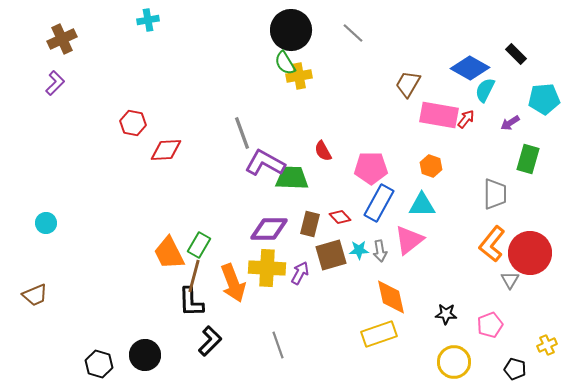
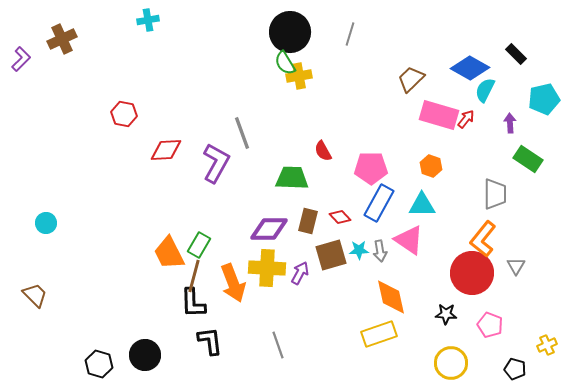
black circle at (291, 30): moved 1 px left, 2 px down
gray line at (353, 33): moved 3 px left, 1 px down; rotated 65 degrees clockwise
purple L-shape at (55, 83): moved 34 px left, 24 px up
brown trapezoid at (408, 84): moved 3 px right, 5 px up; rotated 16 degrees clockwise
cyan pentagon at (544, 99): rotated 8 degrees counterclockwise
pink rectangle at (439, 115): rotated 6 degrees clockwise
red hexagon at (133, 123): moved 9 px left, 9 px up
purple arrow at (510, 123): rotated 120 degrees clockwise
green rectangle at (528, 159): rotated 72 degrees counterclockwise
purple L-shape at (265, 163): moved 49 px left; rotated 90 degrees clockwise
brown rectangle at (310, 224): moved 2 px left, 3 px up
pink triangle at (409, 240): rotated 48 degrees counterclockwise
orange L-shape at (492, 244): moved 9 px left, 5 px up
red circle at (530, 253): moved 58 px left, 20 px down
gray triangle at (510, 280): moved 6 px right, 14 px up
brown trapezoid at (35, 295): rotated 112 degrees counterclockwise
black L-shape at (191, 302): moved 2 px right, 1 px down
pink pentagon at (490, 325): rotated 30 degrees counterclockwise
black L-shape at (210, 341): rotated 52 degrees counterclockwise
yellow circle at (454, 362): moved 3 px left, 1 px down
